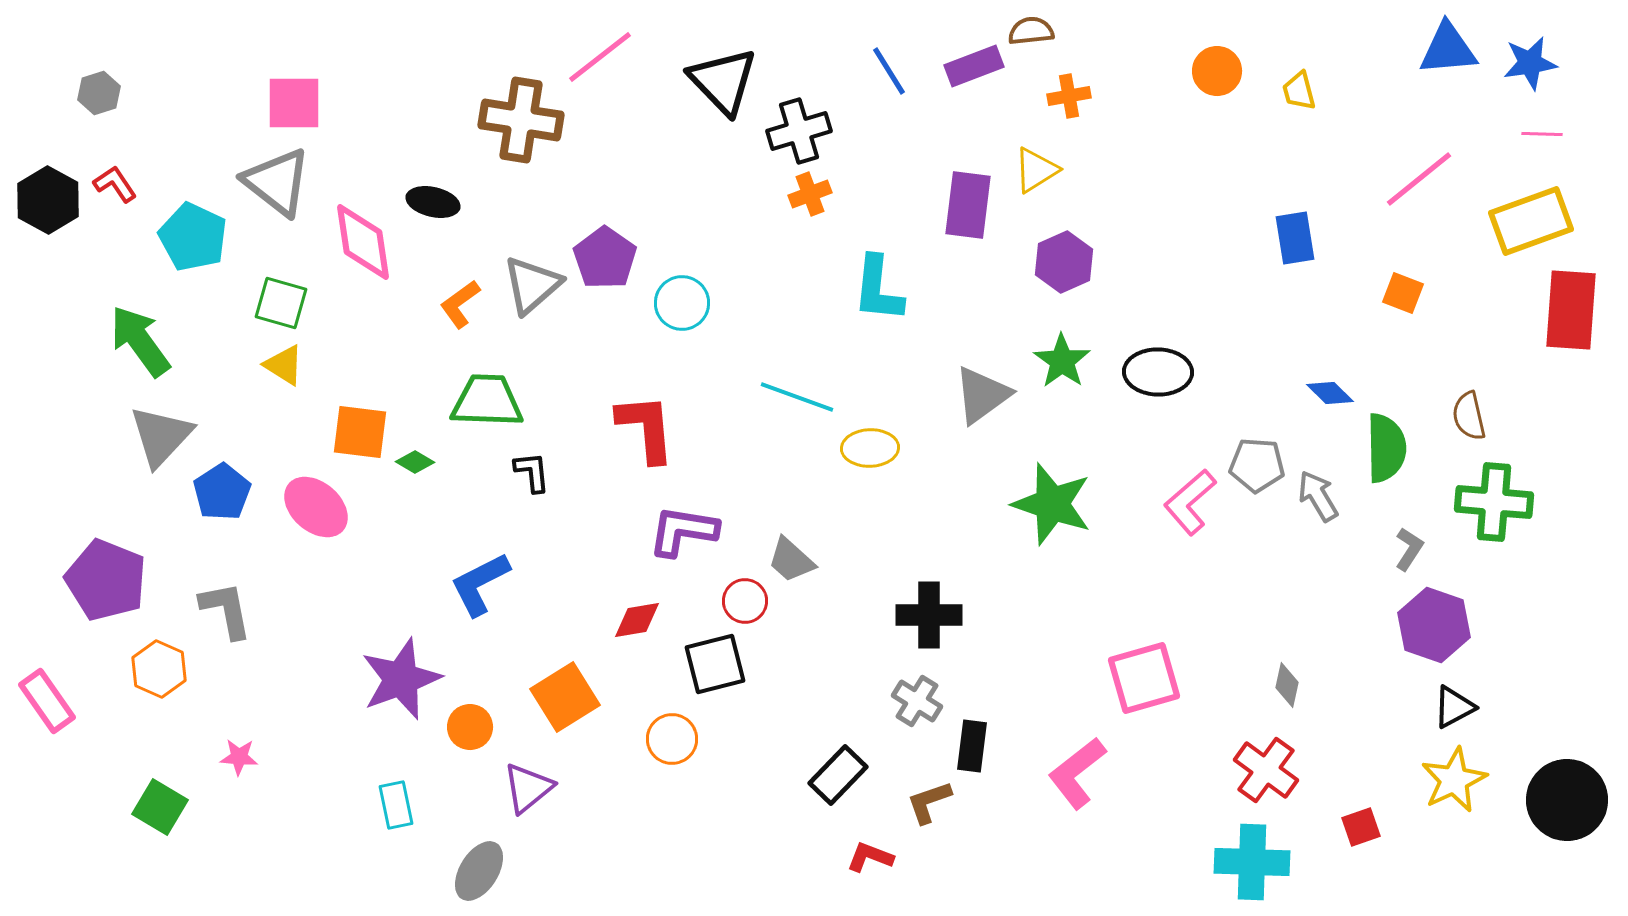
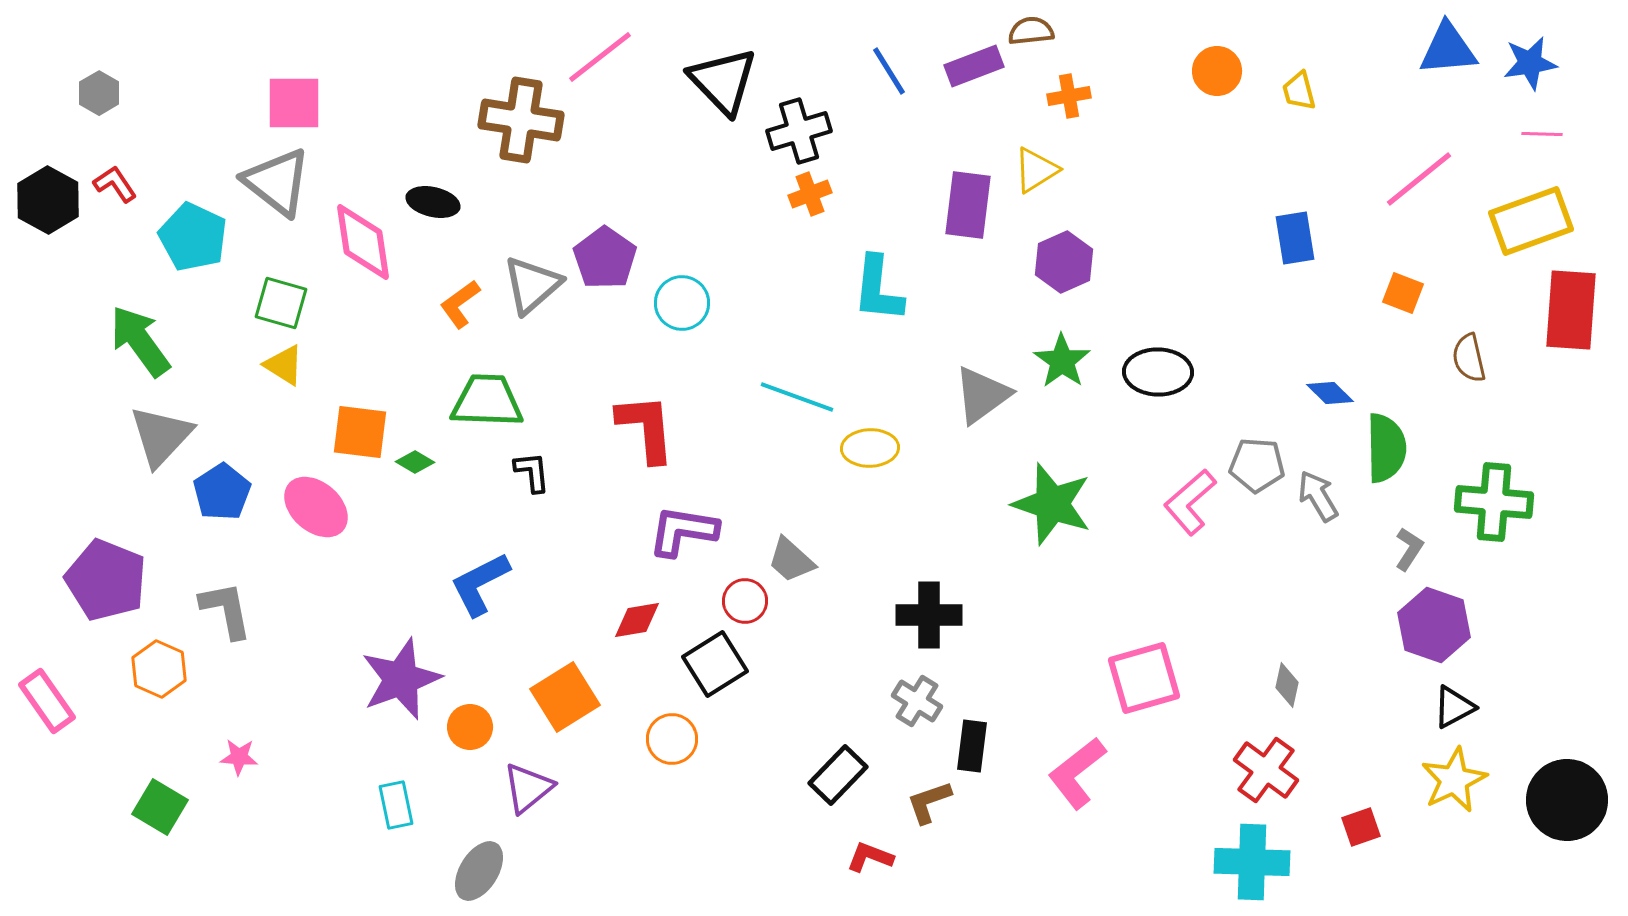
gray hexagon at (99, 93): rotated 12 degrees counterclockwise
brown semicircle at (1469, 416): moved 58 px up
black square at (715, 664): rotated 18 degrees counterclockwise
